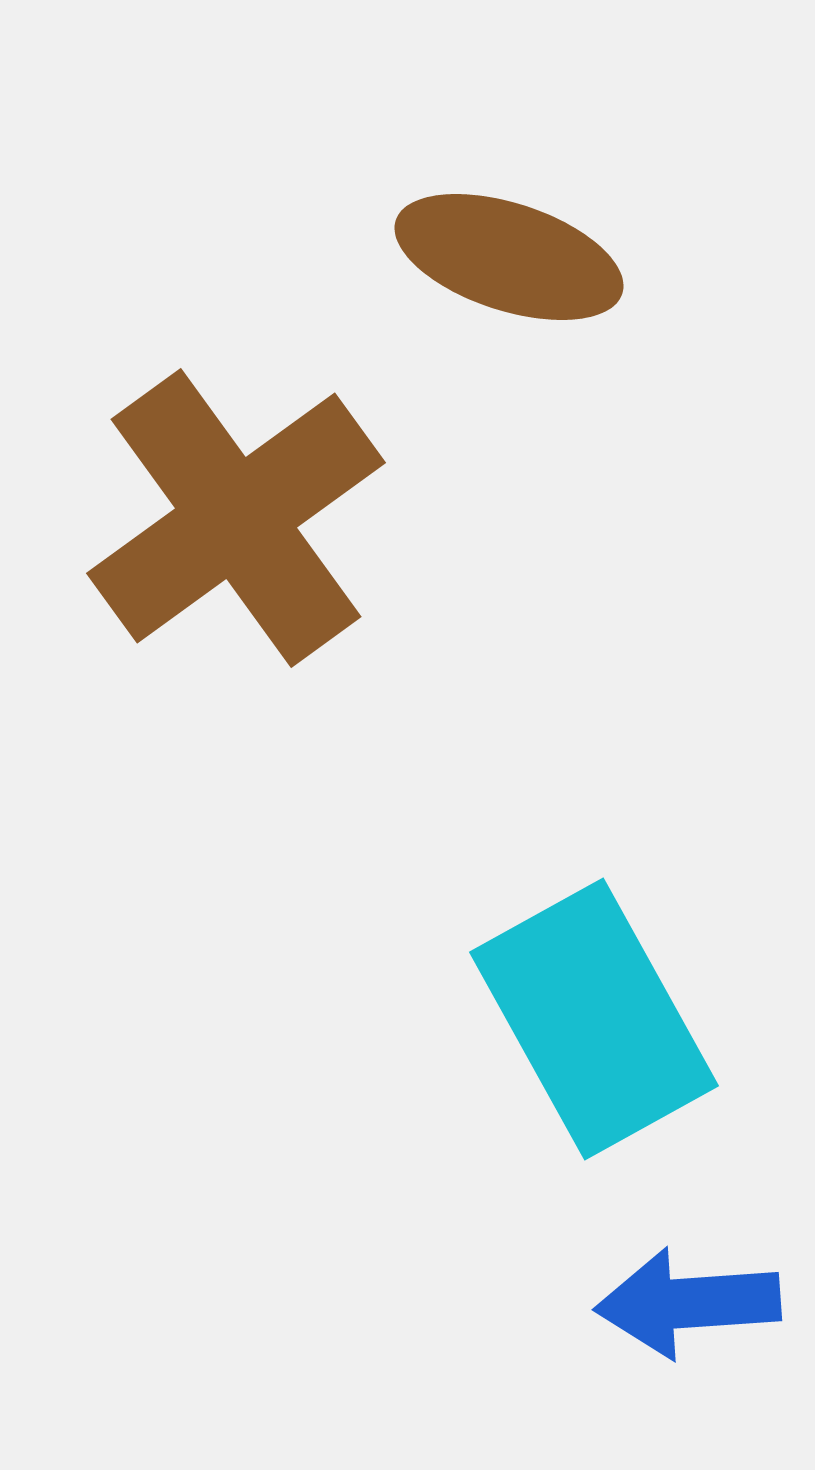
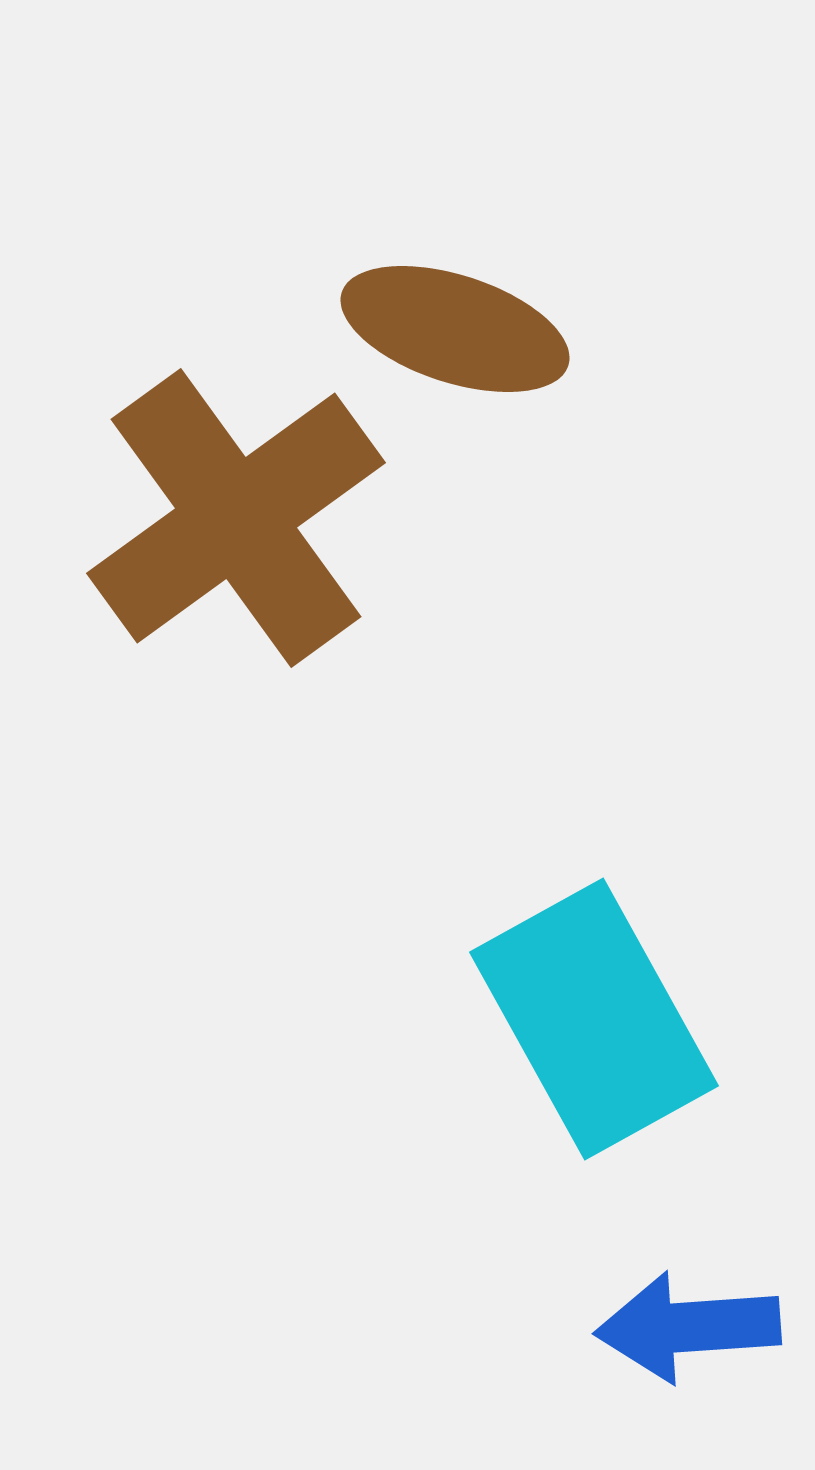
brown ellipse: moved 54 px left, 72 px down
blue arrow: moved 24 px down
